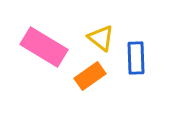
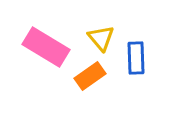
yellow triangle: rotated 12 degrees clockwise
pink rectangle: moved 2 px right
